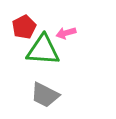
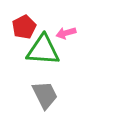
gray trapezoid: rotated 144 degrees counterclockwise
